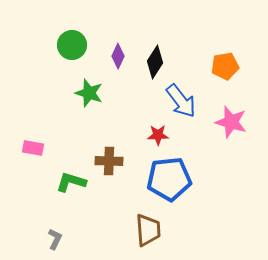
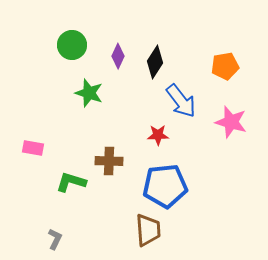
blue pentagon: moved 4 px left, 7 px down
